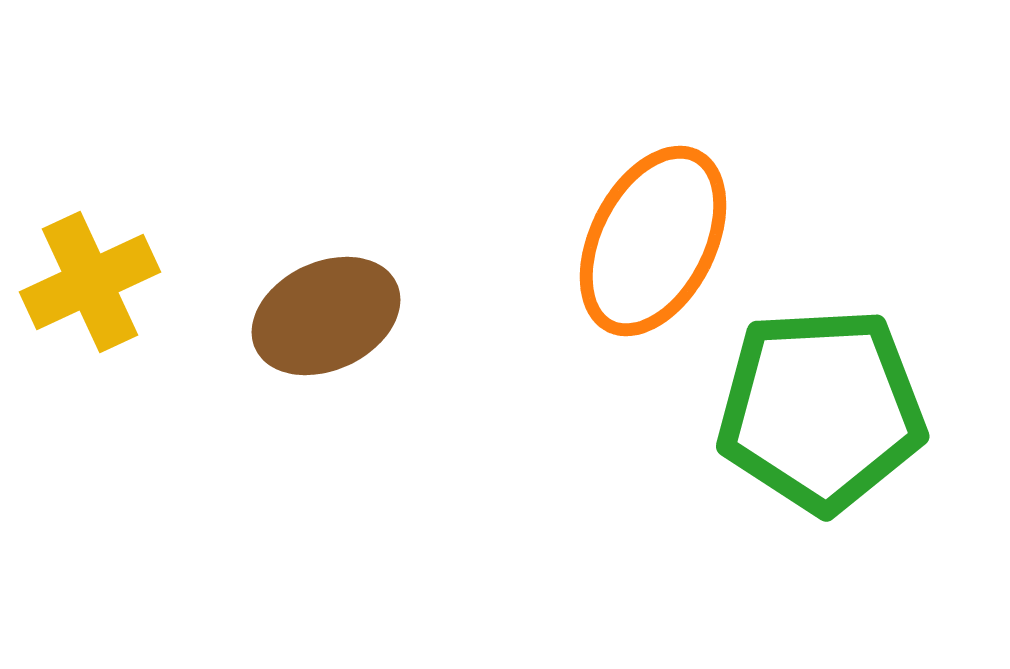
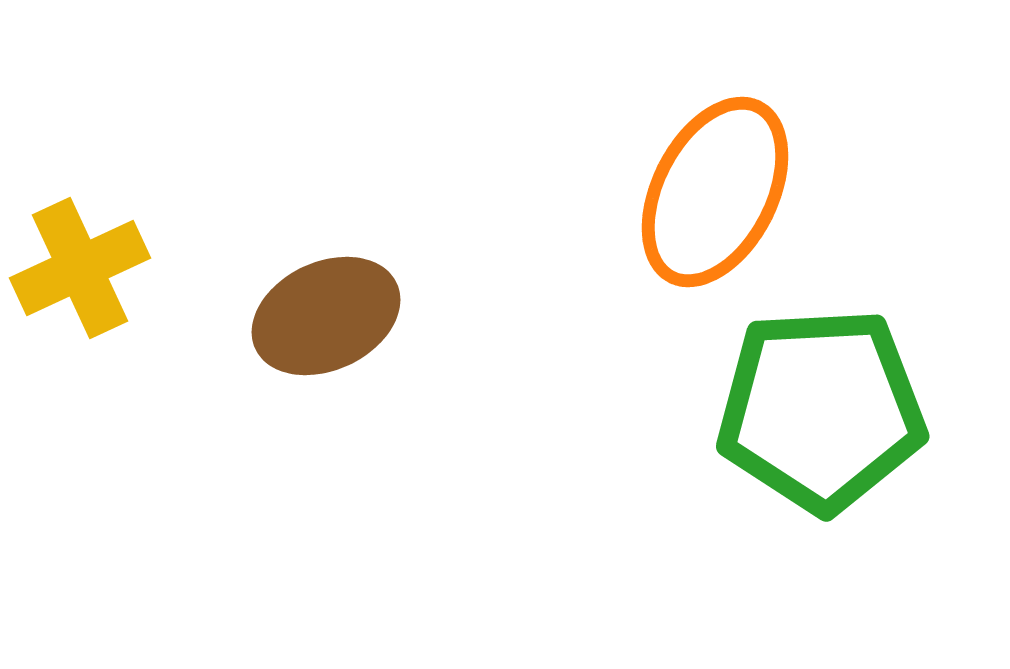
orange ellipse: moved 62 px right, 49 px up
yellow cross: moved 10 px left, 14 px up
